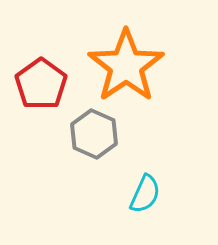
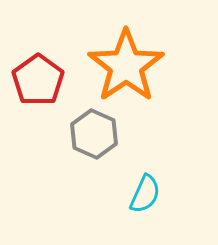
red pentagon: moved 3 px left, 4 px up
